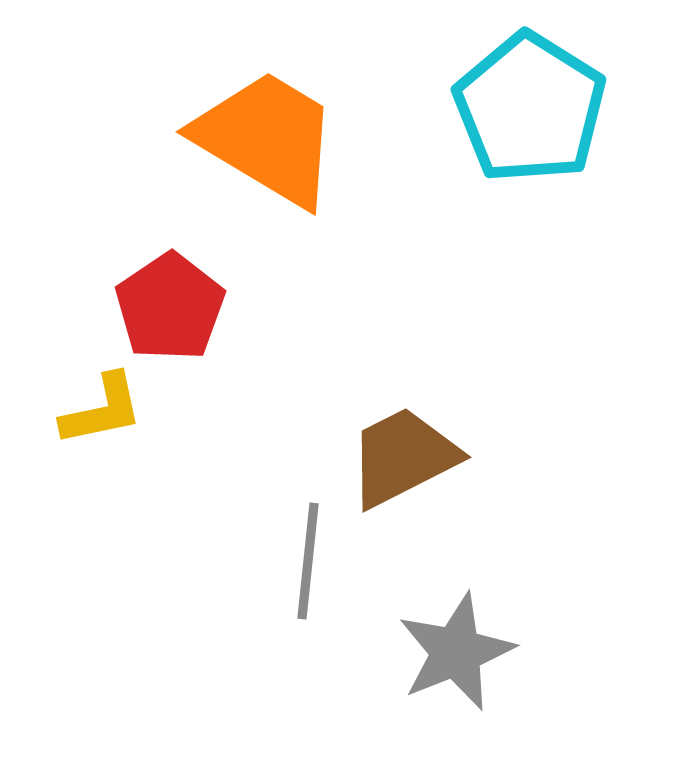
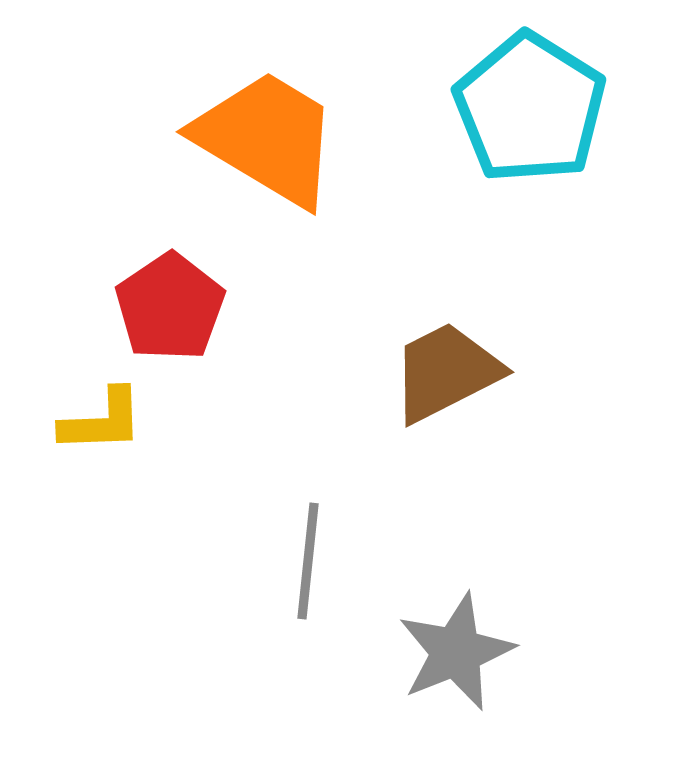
yellow L-shape: moved 11 px down; rotated 10 degrees clockwise
brown trapezoid: moved 43 px right, 85 px up
